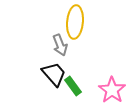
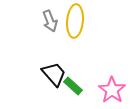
yellow ellipse: moved 1 px up
gray arrow: moved 10 px left, 24 px up
green rectangle: rotated 12 degrees counterclockwise
